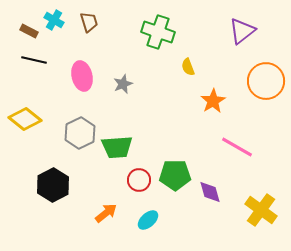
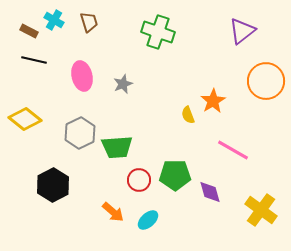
yellow semicircle: moved 48 px down
pink line: moved 4 px left, 3 px down
orange arrow: moved 7 px right, 1 px up; rotated 80 degrees clockwise
